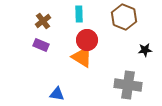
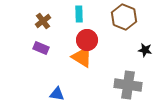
purple rectangle: moved 3 px down
black star: rotated 16 degrees clockwise
